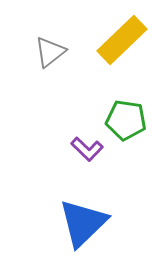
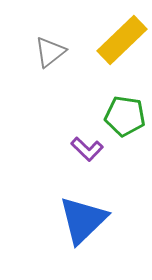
green pentagon: moved 1 px left, 4 px up
blue triangle: moved 3 px up
